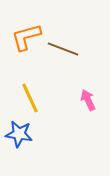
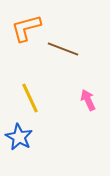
orange L-shape: moved 9 px up
blue star: moved 3 px down; rotated 20 degrees clockwise
